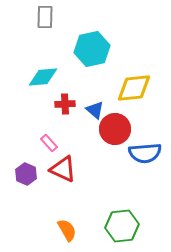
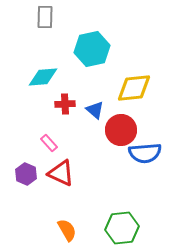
red circle: moved 6 px right, 1 px down
red triangle: moved 2 px left, 4 px down
green hexagon: moved 2 px down
